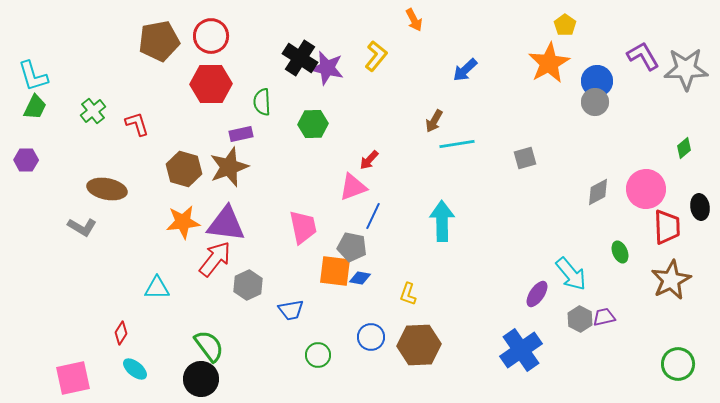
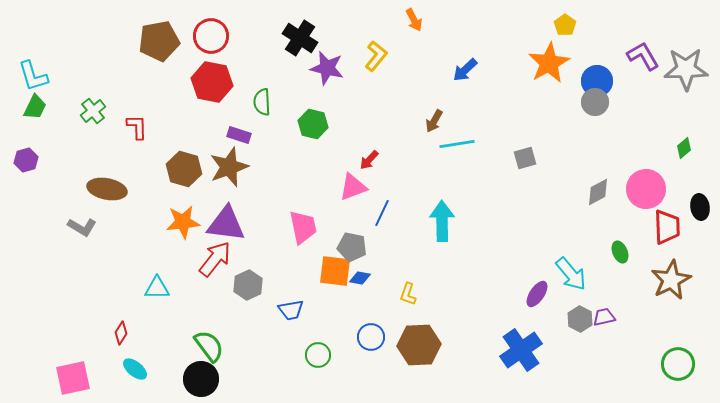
black cross at (300, 58): moved 20 px up
red hexagon at (211, 84): moved 1 px right, 2 px up; rotated 12 degrees clockwise
red L-shape at (137, 124): moved 3 px down; rotated 16 degrees clockwise
green hexagon at (313, 124): rotated 16 degrees clockwise
purple rectangle at (241, 134): moved 2 px left, 1 px down; rotated 30 degrees clockwise
purple hexagon at (26, 160): rotated 15 degrees counterclockwise
blue line at (373, 216): moved 9 px right, 3 px up
